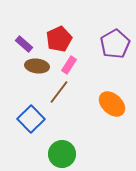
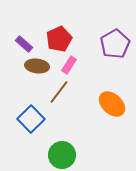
green circle: moved 1 px down
